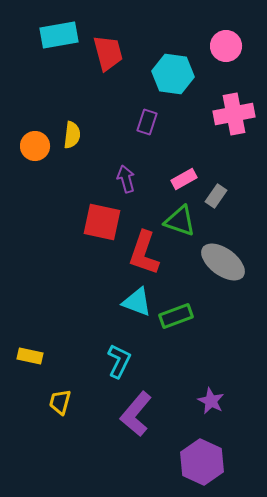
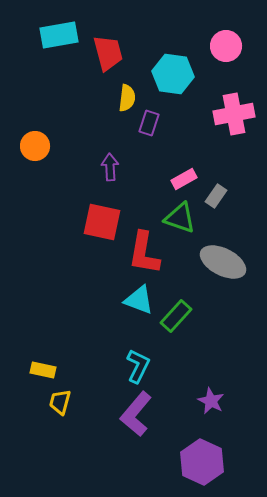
purple rectangle: moved 2 px right, 1 px down
yellow semicircle: moved 55 px right, 37 px up
purple arrow: moved 16 px left, 12 px up; rotated 12 degrees clockwise
green triangle: moved 3 px up
red L-shape: rotated 9 degrees counterclockwise
gray ellipse: rotated 9 degrees counterclockwise
cyan triangle: moved 2 px right, 2 px up
green rectangle: rotated 28 degrees counterclockwise
yellow rectangle: moved 13 px right, 14 px down
cyan L-shape: moved 19 px right, 5 px down
